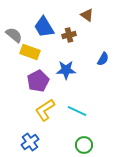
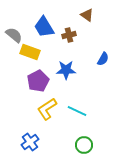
yellow L-shape: moved 2 px right, 1 px up
